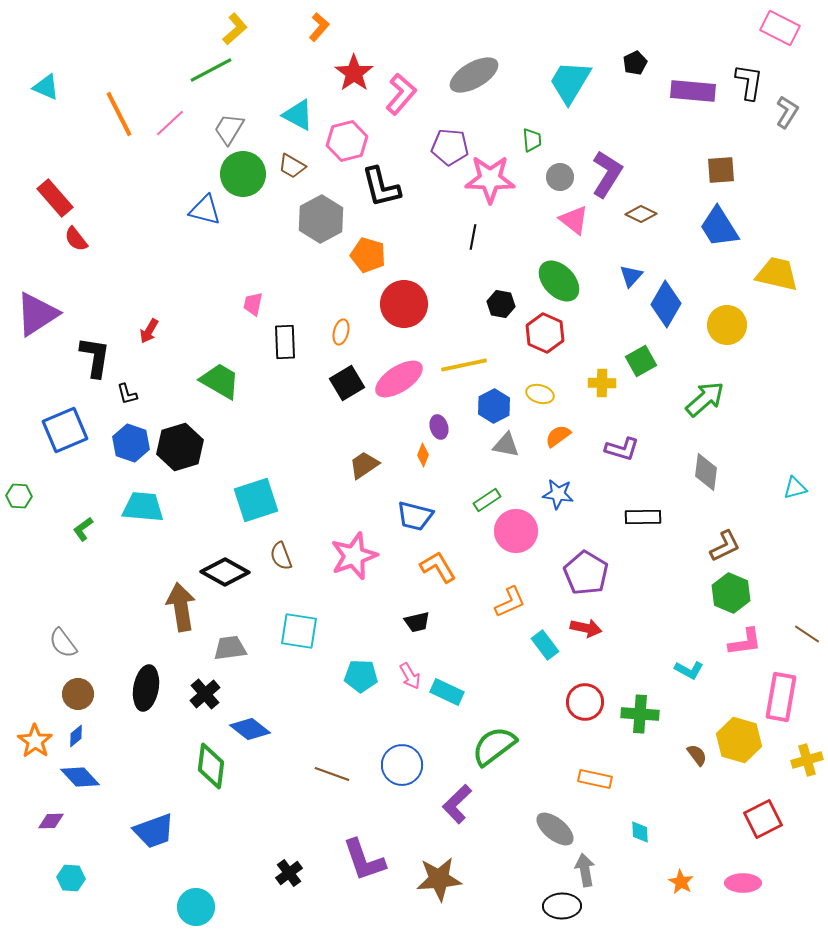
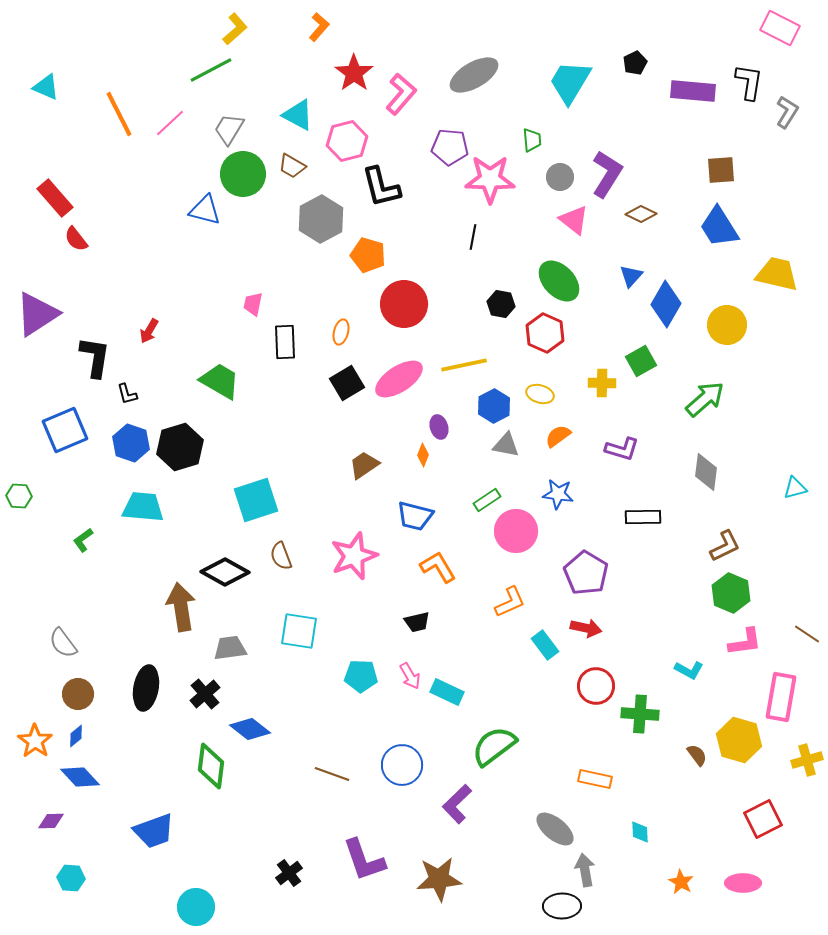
green L-shape at (83, 529): moved 11 px down
red circle at (585, 702): moved 11 px right, 16 px up
